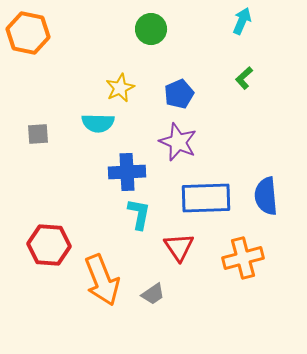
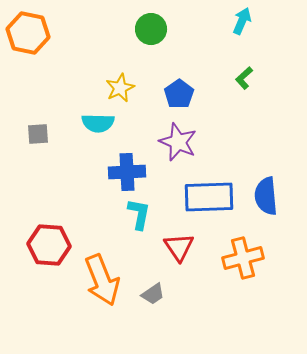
blue pentagon: rotated 12 degrees counterclockwise
blue rectangle: moved 3 px right, 1 px up
